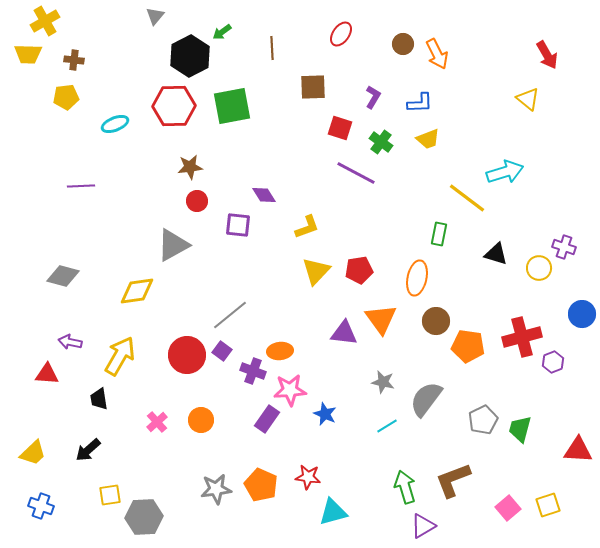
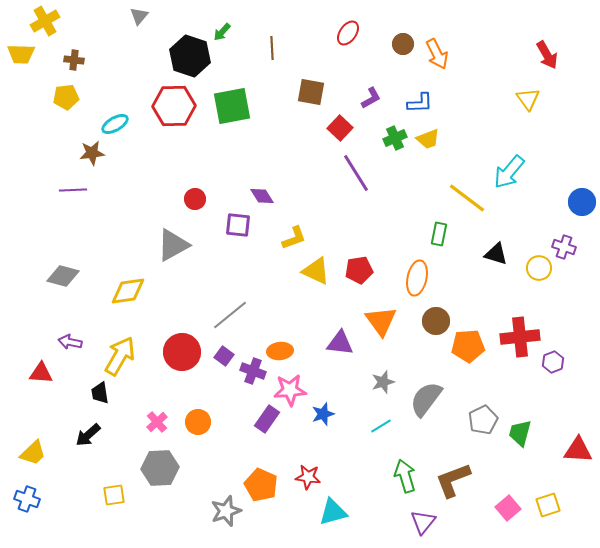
gray triangle at (155, 16): moved 16 px left
green arrow at (222, 32): rotated 12 degrees counterclockwise
red ellipse at (341, 34): moved 7 px right, 1 px up
yellow trapezoid at (28, 54): moved 7 px left
black hexagon at (190, 56): rotated 15 degrees counterclockwise
brown square at (313, 87): moved 2 px left, 5 px down; rotated 12 degrees clockwise
purple L-shape at (373, 97): moved 2 px left, 1 px down; rotated 30 degrees clockwise
yellow triangle at (528, 99): rotated 15 degrees clockwise
cyan ellipse at (115, 124): rotated 8 degrees counterclockwise
red square at (340, 128): rotated 25 degrees clockwise
green cross at (381, 142): moved 14 px right, 4 px up; rotated 30 degrees clockwise
brown star at (190, 167): moved 98 px left, 14 px up
cyan arrow at (505, 172): moved 4 px right; rotated 147 degrees clockwise
purple line at (356, 173): rotated 30 degrees clockwise
purple line at (81, 186): moved 8 px left, 4 px down
purple diamond at (264, 195): moved 2 px left, 1 px down
red circle at (197, 201): moved 2 px left, 2 px up
yellow L-shape at (307, 227): moved 13 px left, 11 px down
yellow triangle at (316, 271): rotated 48 degrees counterclockwise
yellow diamond at (137, 291): moved 9 px left
blue circle at (582, 314): moved 112 px up
orange triangle at (381, 319): moved 2 px down
purple triangle at (344, 333): moved 4 px left, 10 px down
red cross at (522, 337): moved 2 px left; rotated 9 degrees clockwise
orange pentagon at (468, 346): rotated 12 degrees counterclockwise
purple square at (222, 351): moved 2 px right, 5 px down
red circle at (187, 355): moved 5 px left, 3 px up
red triangle at (47, 374): moved 6 px left, 1 px up
gray star at (383, 382): rotated 30 degrees counterclockwise
black trapezoid at (99, 399): moved 1 px right, 6 px up
blue star at (325, 414): moved 2 px left; rotated 30 degrees clockwise
orange circle at (201, 420): moved 3 px left, 2 px down
cyan line at (387, 426): moved 6 px left
green trapezoid at (520, 429): moved 4 px down
black arrow at (88, 450): moved 15 px up
green arrow at (405, 487): moved 11 px up
gray star at (216, 489): moved 10 px right, 22 px down; rotated 12 degrees counterclockwise
yellow square at (110, 495): moved 4 px right
blue cross at (41, 506): moved 14 px left, 7 px up
gray hexagon at (144, 517): moved 16 px right, 49 px up
purple triangle at (423, 526): moved 4 px up; rotated 20 degrees counterclockwise
